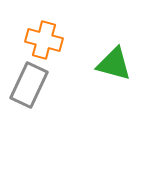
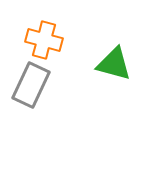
gray rectangle: moved 2 px right
